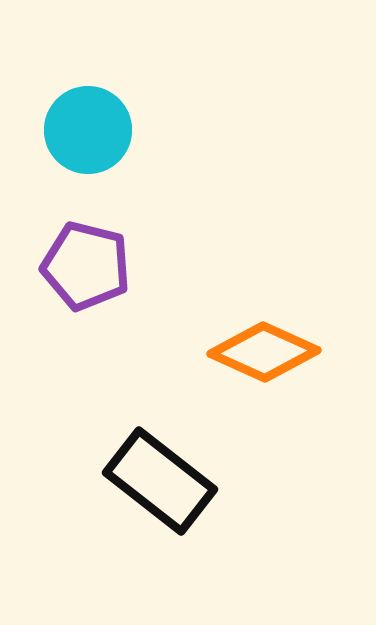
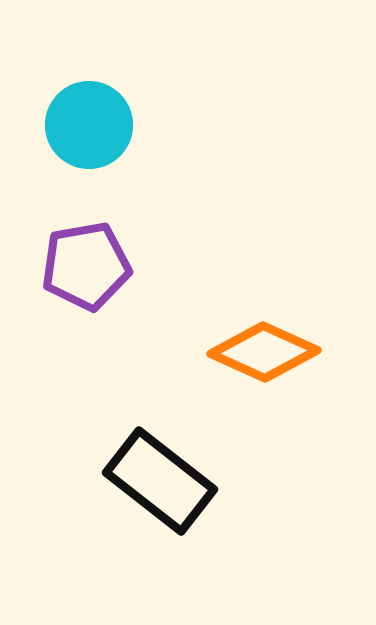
cyan circle: moved 1 px right, 5 px up
purple pentagon: rotated 24 degrees counterclockwise
